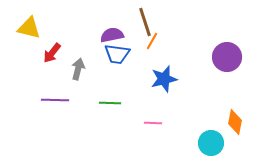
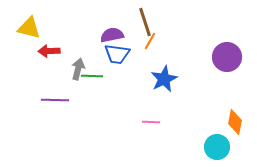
orange line: moved 2 px left
red arrow: moved 3 px left, 2 px up; rotated 50 degrees clockwise
blue star: rotated 12 degrees counterclockwise
green line: moved 18 px left, 27 px up
pink line: moved 2 px left, 1 px up
cyan circle: moved 6 px right, 4 px down
